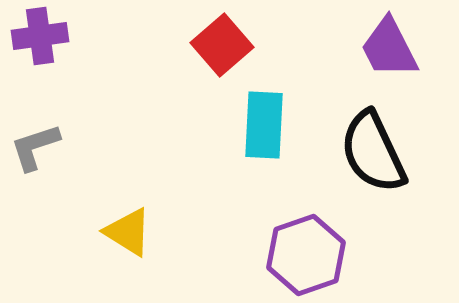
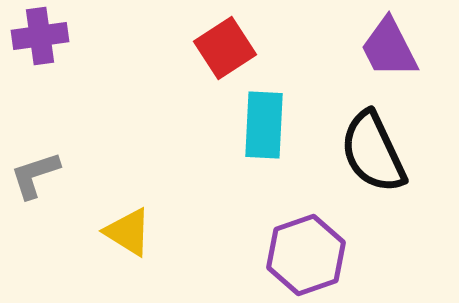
red square: moved 3 px right, 3 px down; rotated 8 degrees clockwise
gray L-shape: moved 28 px down
